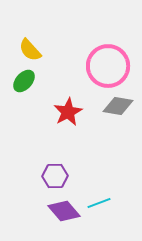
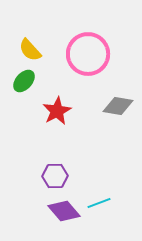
pink circle: moved 20 px left, 12 px up
red star: moved 11 px left, 1 px up
